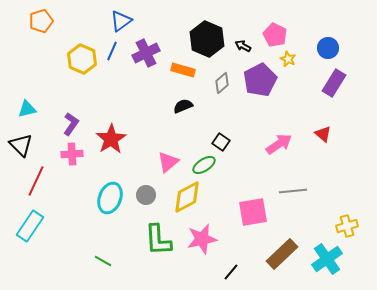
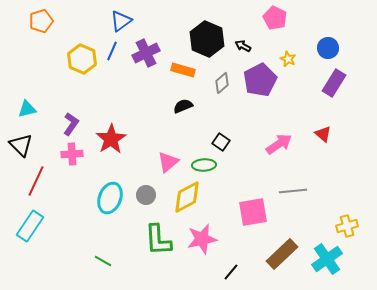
pink pentagon: moved 17 px up
green ellipse: rotated 30 degrees clockwise
